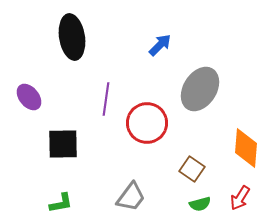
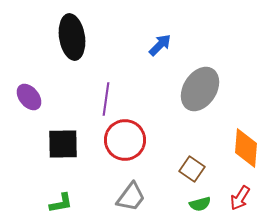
red circle: moved 22 px left, 17 px down
